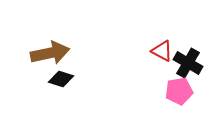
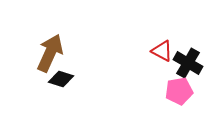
brown arrow: rotated 54 degrees counterclockwise
